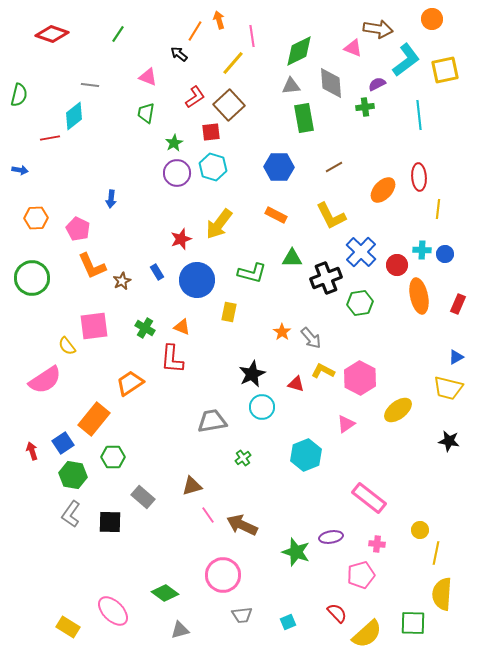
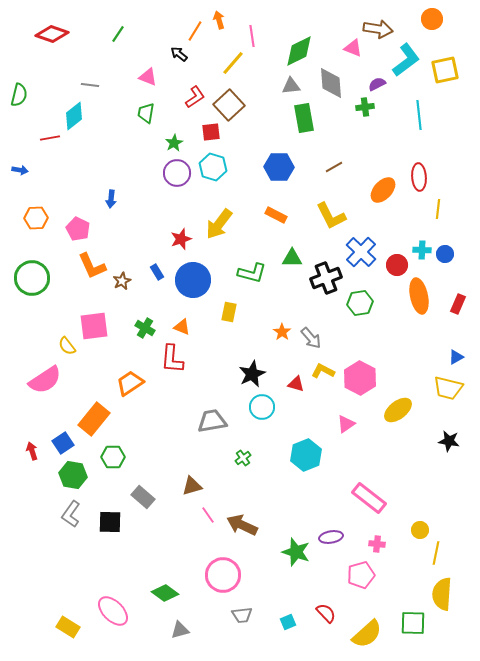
blue circle at (197, 280): moved 4 px left
red semicircle at (337, 613): moved 11 px left
